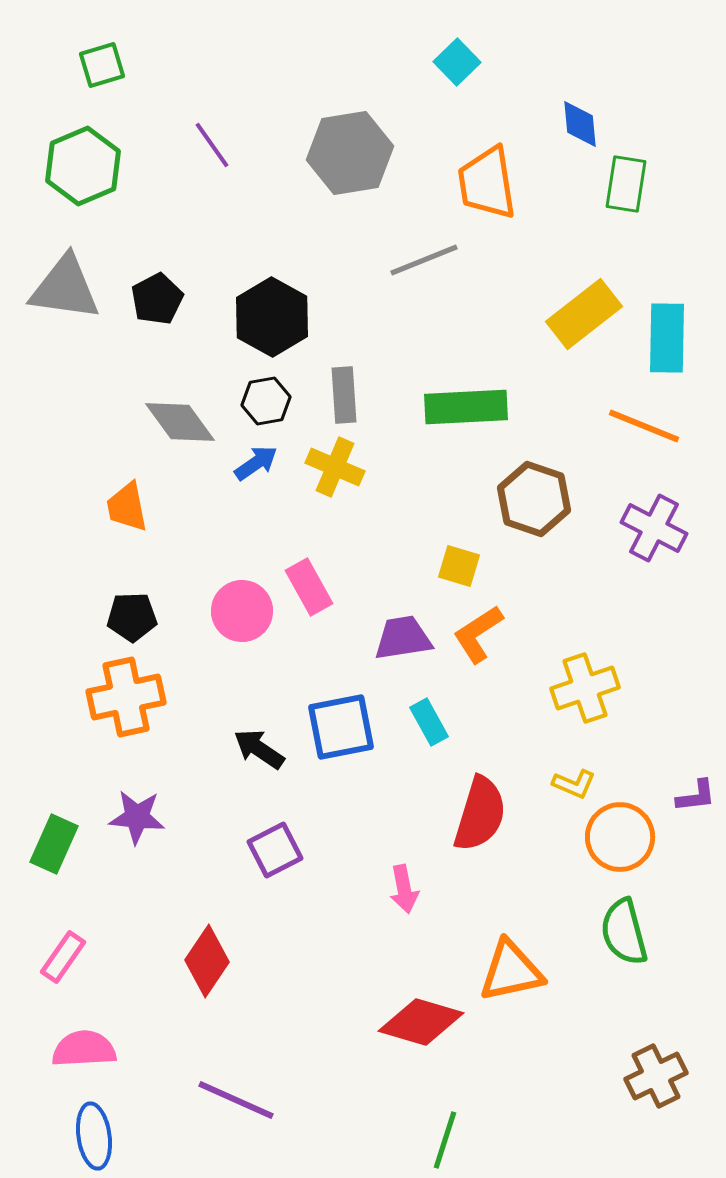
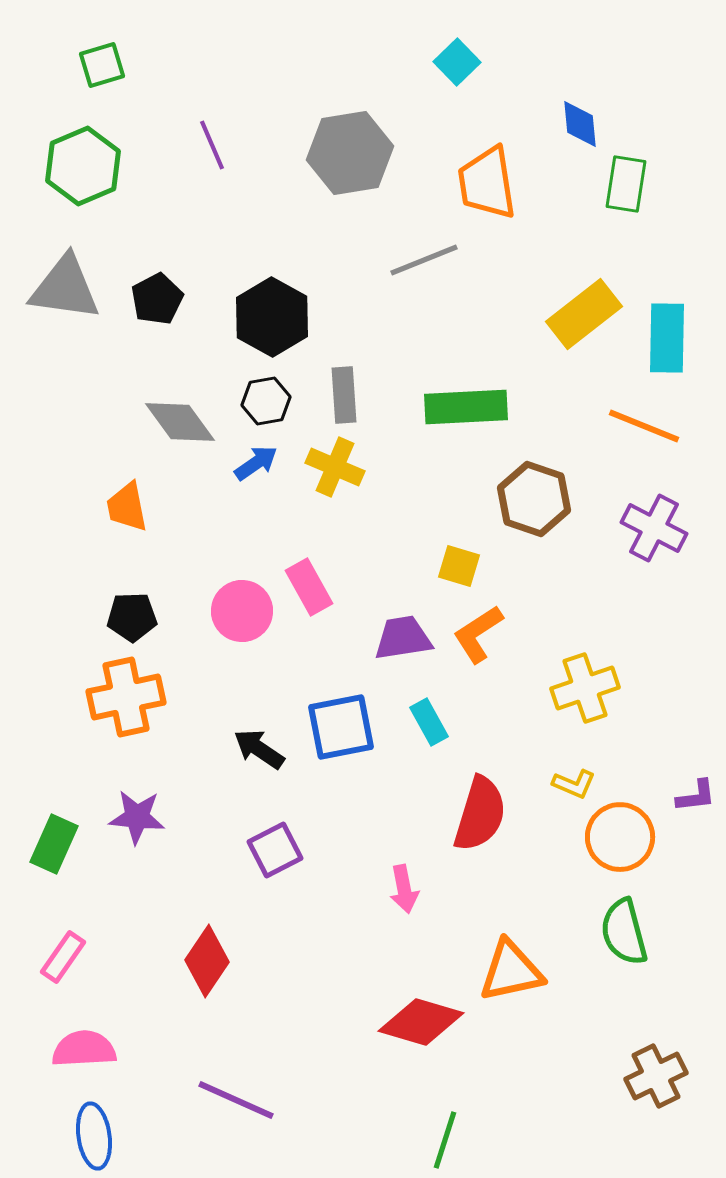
purple line at (212, 145): rotated 12 degrees clockwise
